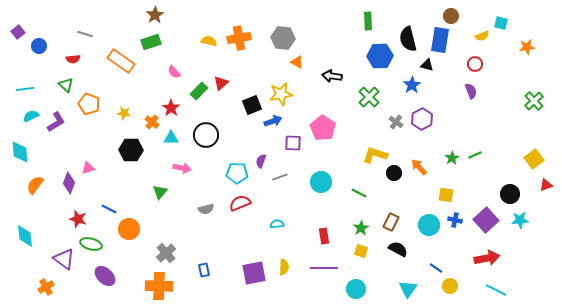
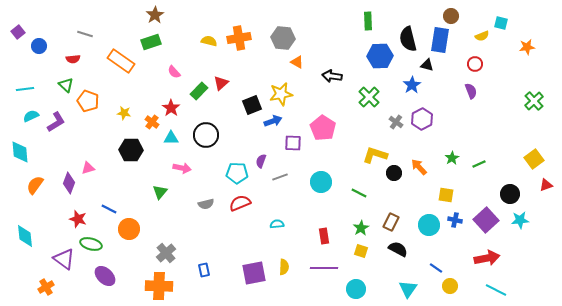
orange pentagon at (89, 104): moved 1 px left, 3 px up
green line at (475, 155): moved 4 px right, 9 px down
gray semicircle at (206, 209): moved 5 px up
